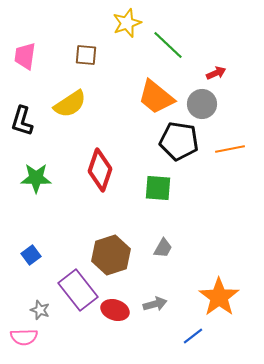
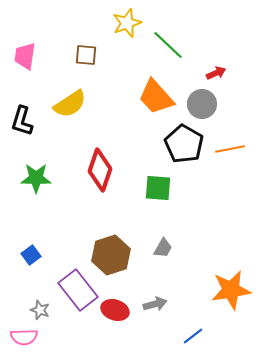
orange trapezoid: rotated 9 degrees clockwise
black pentagon: moved 5 px right, 3 px down; rotated 21 degrees clockwise
orange star: moved 12 px right, 7 px up; rotated 27 degrees clockwise
